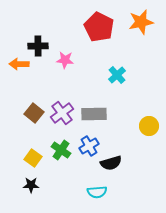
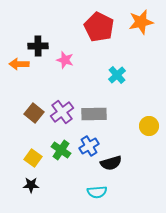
pink star: rotated 12 degrees clockwise
purple cross: moved 1 px up
